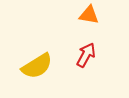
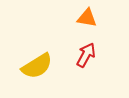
orange triangle: moved 2 px left, 3 px down
